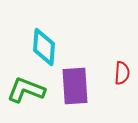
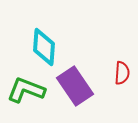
purple rectangle: rotated 30 degrees counterclockwise
